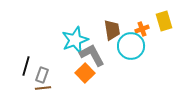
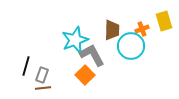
brown trapezoid: rotated 10 degrees clockwise
orange square: moved 2 px down
